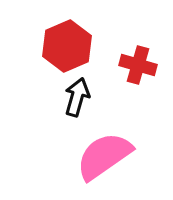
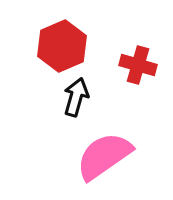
red hexagon: moved 5 px left
black arrow: moved 1 px left
